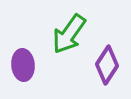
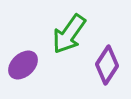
purple ellipse: rotated 52 degrees clockwise
